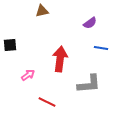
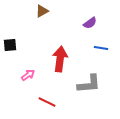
brown triangle: rotated 16 degrees counterclockwise
